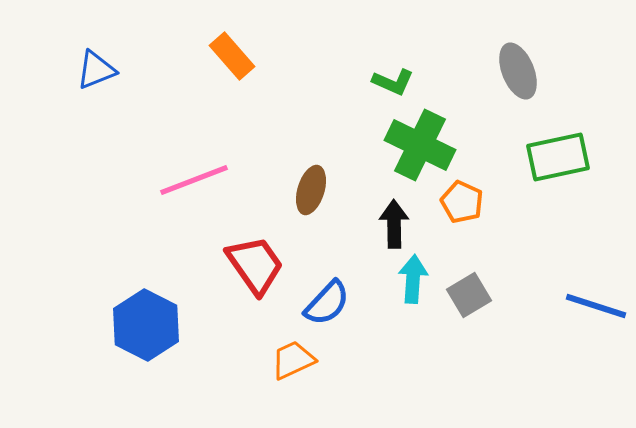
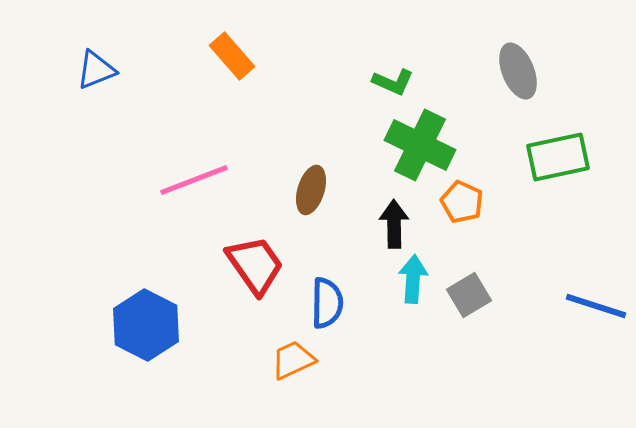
blue semicircle: rotated 42 degrees counterclockwise
